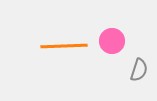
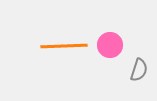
pink circle: moved 2 px left, 4 px down
